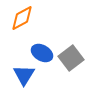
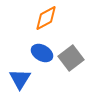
orange diamond: moved 24 px right
blue triangle: moved 4 px left, 4 px down
